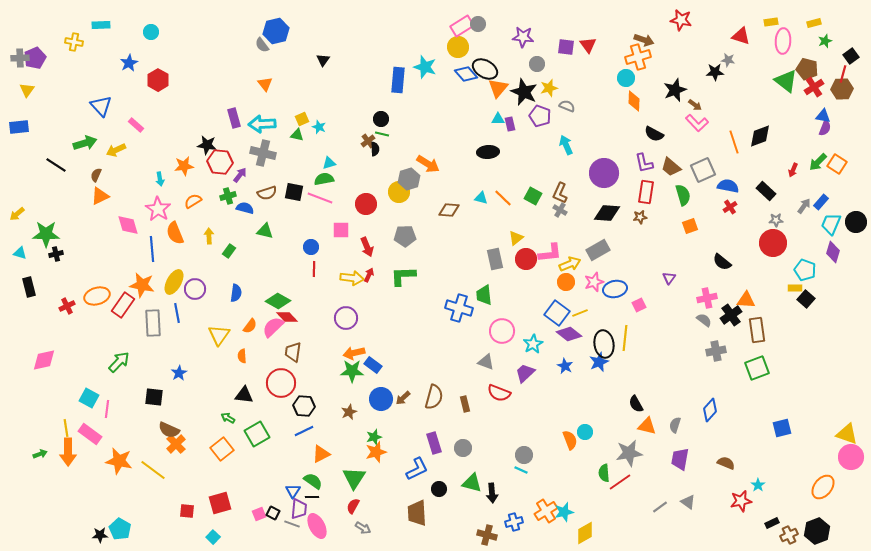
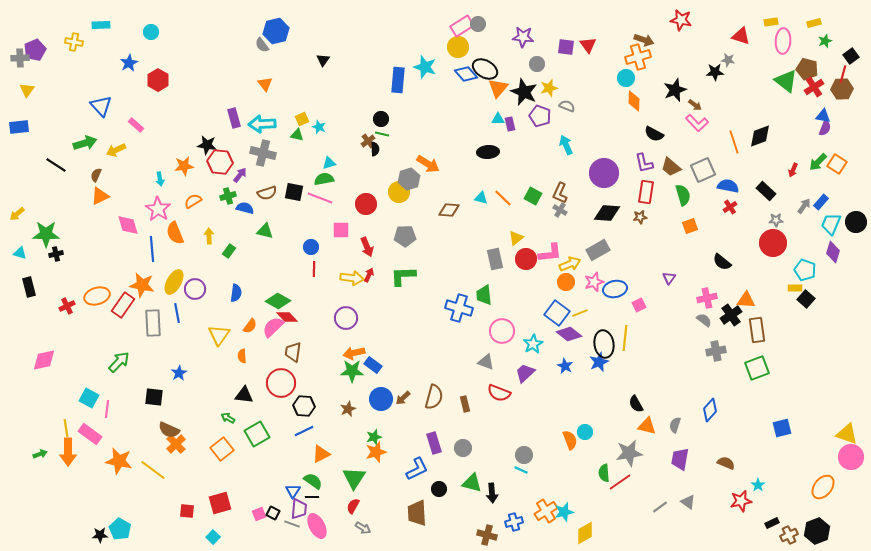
purple pentagon at (35, 58): moved 8 px up
brown star at (349, 412): moved 1 px left, 3 px up
